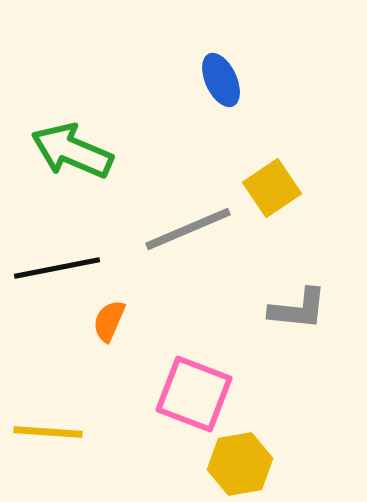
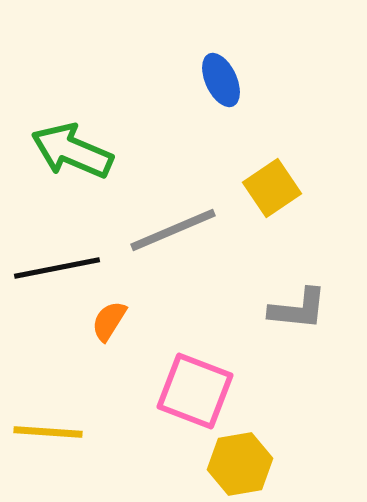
gray line: moved 15 px left, 1 px down
orange semicircle: rotated 9 degrees clockwise
pink square: moved 1 px right, 3 px up
